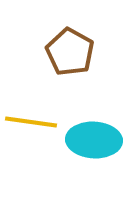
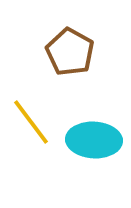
yellow line: rotated 45 degrees clockwise
